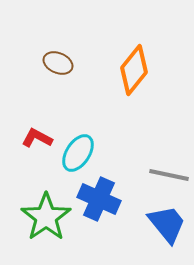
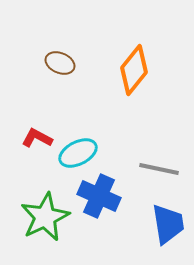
brown ellipse: moved 2 px right
cyan ellipse: rotated 30 degrees clockwise
gray line: moved 10 px left, 6 px up
blue cross: moved 3 px up
green star: moved 1 px left; rotated 9 degrees clockwise
blue trapezoid: moved 1 px right; rotated 30 degrees clockwise
